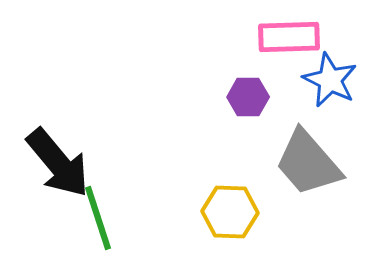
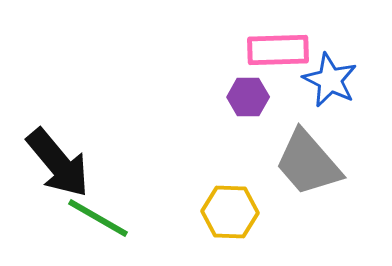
pink rectangle: moved 11 px left, 13 px down
green line: rotated 42 degrees counterclockwise
